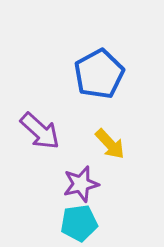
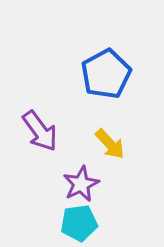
blue pentagon: moved 7 px right
purple arrow: rotated 12 degrees clockwise
purple star: rotated 12 degrees counterclockwise
